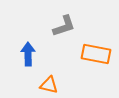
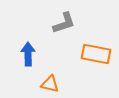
gray L-shape: moved 3 px up
orange triangle: moved 1 px right, 1 px up
